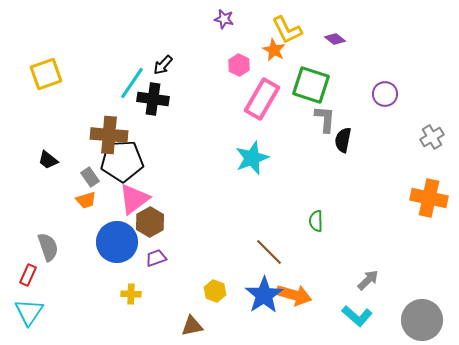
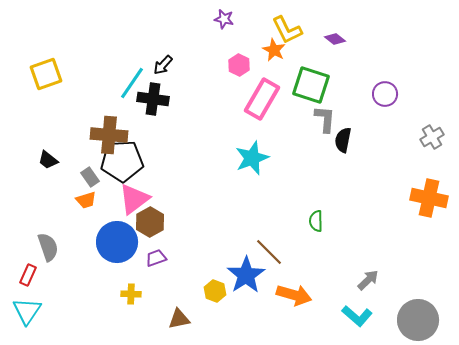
blue star: moved 18 px left, 20 px up
cyan triangle: moved 2 px left, 1 px up
gray circle: moved 4 px left
brown triangle: moved 13 px left, 7 px up
